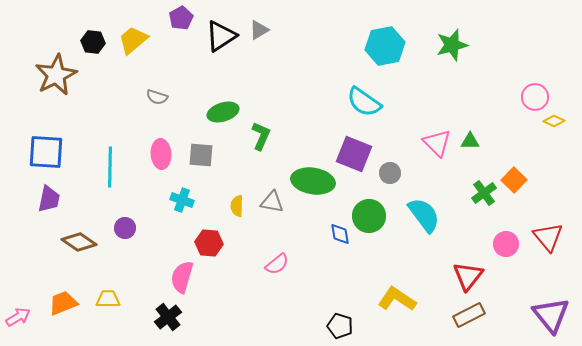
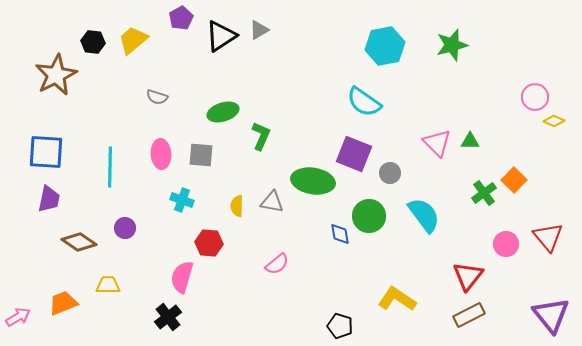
yellow trapezoid at (108, 299): moved 14 px up
